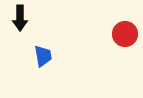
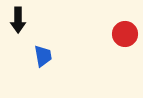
black arrow: moved 2 px left, 2 px down
